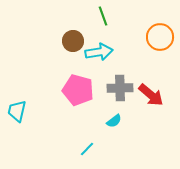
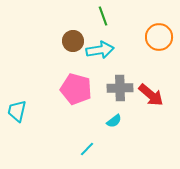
orange circle: moved 1 px left
cyan arrow: moved 1 px right, 2 px up
pink pentagon: moved 2 px left, 1 px up
